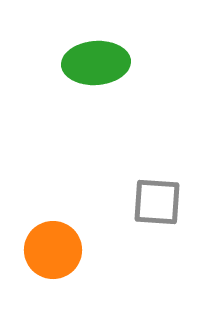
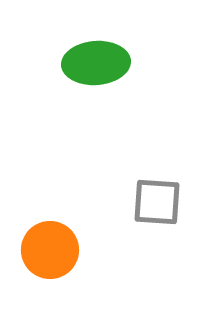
orange circle: moved 3 px left
